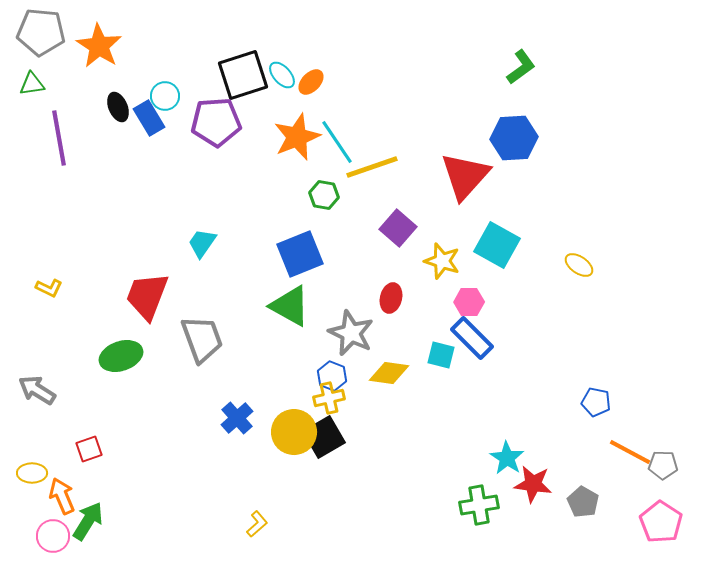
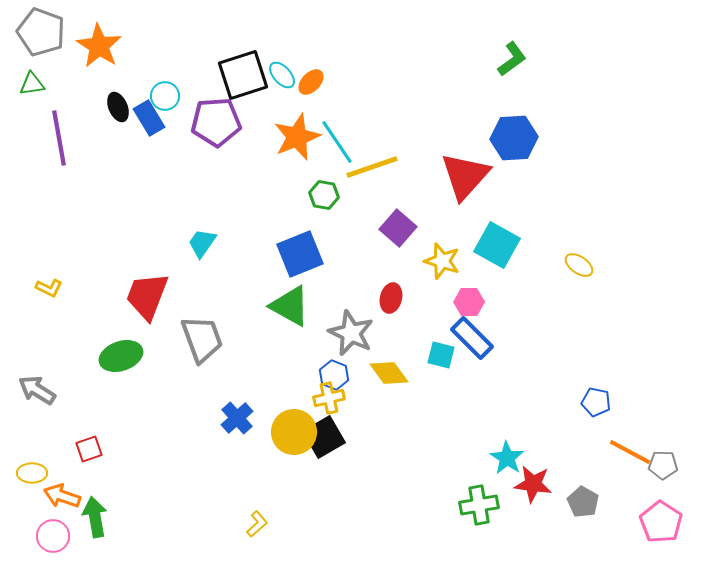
gray pentagon at (41, 32): rotated 15 degrees clockwise
green L-shape at (521, 67): moved 9 px left, 8 px up
yellow diamond at (389, 373): rotated 45 degrees clockwise
blue hexagon at (332, 376): moved 2 px right, 1 px up
orange arrow at (62, 496): rotated 48 degrees counterclockwise
green arrow at (88, 521): moved 7 px right, 4 px up; rotated 42 degrees counterclockwise
